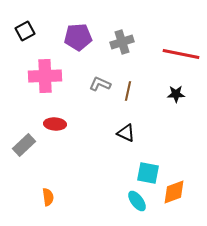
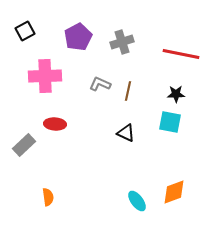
purple pentagon: rotated 24 degrees counterclockwise
cyan square: moved 22 px right, 51 px up
